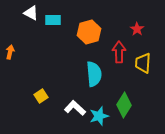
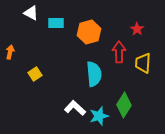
cyan rectangle: moved 3 px right, 3 px down
yellow square: moved 6 px left, 22 px up
